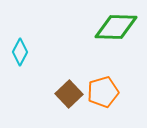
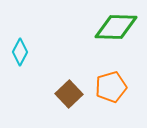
orange pentagon: moved 8 px right, 5 px up
